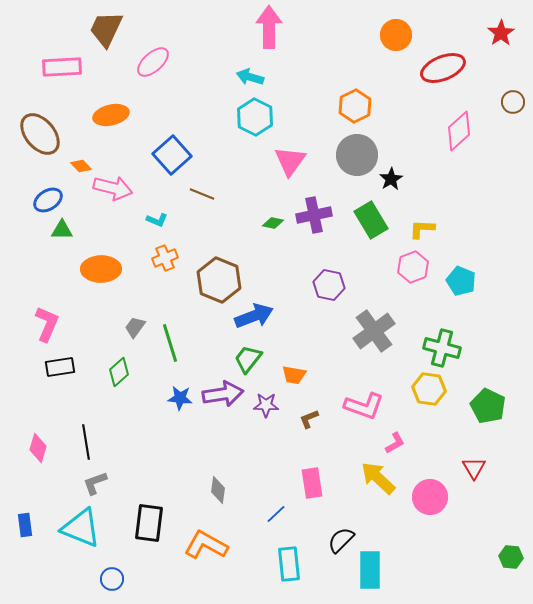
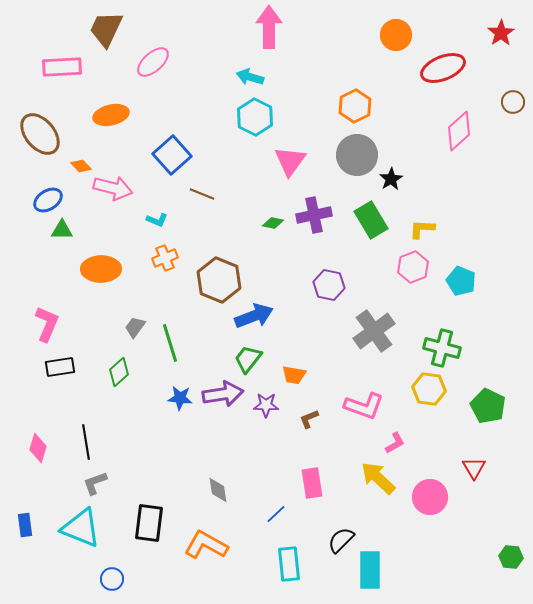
gray diamond at (218, 490): rotated 16 degrees counterclockwise
